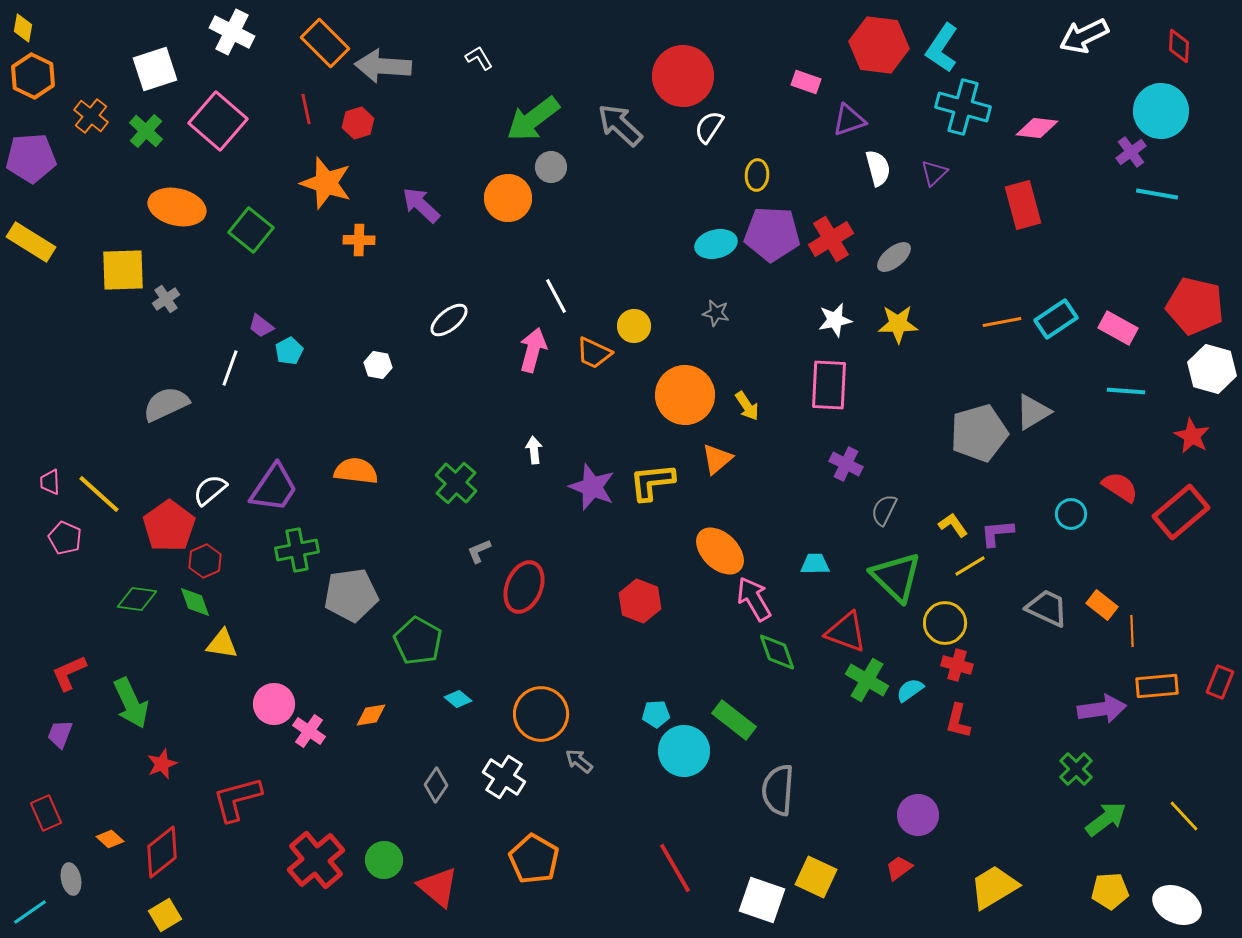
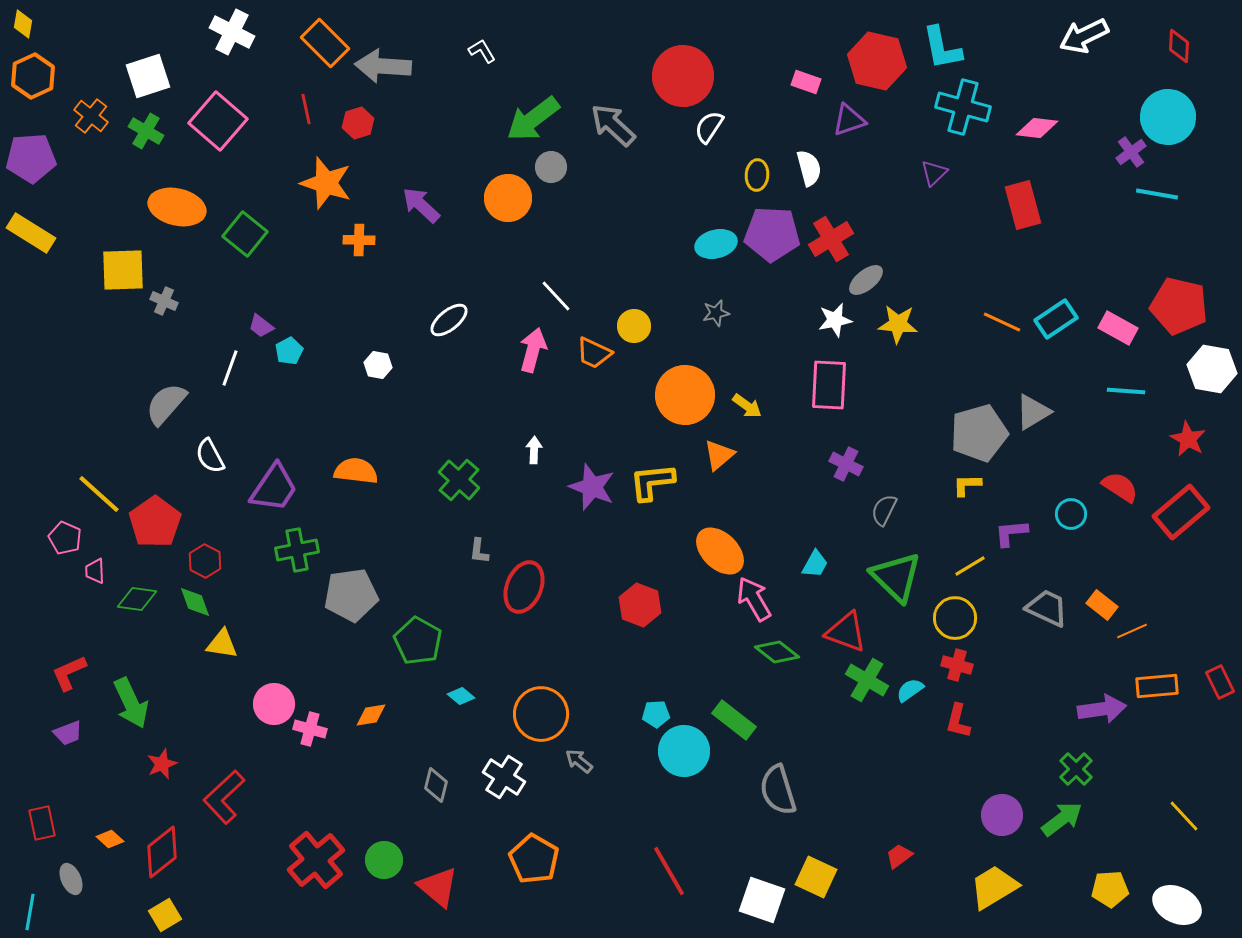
yellow diamond at (23, 28): moved 4 px up
red hexagon at (879, 45): moved 2 px left, 16 px down; rotated 6 degrees clockwise
cyan L-shape at (942, 48): rotated 45 degrees counterclockwise
white L-shape at (479, 58): moved 3 px right, 7 px up
white square at (155, 69): moved 7 px left, 7 px down
orange hexagon at (33, 76): rotated 9 degrees clockwise
cyan circle at (1161, 111): moved 7 px right, 6 px down
gray arrow at (620, 125): moved 7 px left
green cross at (146, 131): rotated 12 degrees counterclockwise
white semicircle at (878, 168): moved 69 px left
green square at (251, 230): moved 6 px left, 4 px down
yellow rectangle at (31, 242): moved 9 px up
gray ellipse at (894, 257): moved 28 px left, 23 px down
white line at (556, 296): rotated 15 degrees counterclockwise
gray cross at (166, 299): moved 2 px left, 2 px down; rotated 32 degrees counterclockwise
red pentagon at (1195, 306): moved 16 px left
gray star at (716, 313): rotated 24 degrees counterclockwise
orange line at (1002, 322): rotated 36 degrees clockwise
yellow star at (898, 324): rotated 6 degrees clockwise
white hexagon at (1212, 369): rotated 6 degrees counterclockwise
gray semicircle at (166, 404): rotated 24 degrees counterclockwise
yellow arrow at (747, 406): rotated 20 degrees counterclockwise
red star at (1192, 436): moved 4 px left, 3 px down
white arrow at (534, 450): rotated 8 degrees clockwise
orange triangle at (717, 459): moved 2 px right, 4 px up
pink trapezoid at (50, 482): moved 45 px right, 89 px down
green cross at (456, 483): moved 3 px right, 3 px up
white semicircle at (210, 490): moved 34 px up; rotated 78 degrees counterclockwise
yellow L-shape at (953, 525): moved 14 px right, 40 px up; rotated 56 degrees counterclockwise
red pentagon at (169, 526): moved 14 px left, 4 px up
purple L-shape at (997, 533): moved 14 px right
gray L-shape at (479, 551): rotated 60 degrees counterclockwise
red hexagon at (205, 561): rotated 8 degrees counterclockwise
cyan trapezoid at (815, 564): rotated 120 degrees clockwise
red hexagon at (640, 601): moved 4 px down
yellow circle at (945, 623): moved 10 px right, 5 px up
orange line at (1132, 631): rotated 68 degrees clockwise
green diamond at (777, 652): rotated 33 degrees counterclockwise
red rectangle at (1220, 682): rotated 48 degrees counterclockwise
cyan diamond at (458, 699): moved 3 px right, 3 px up
pink cross at (309, 731): moved 1 px right, 2 px up; rotated 20 degrees counterclockwise
purple trapezoid at (60, 734): moved 8 px right, 1 px up; rotated 132 degrees counterclockwise
gray diamond at (436, 785): rotated 20 degrees counterclockwise
gray semicircle at (778, 790): rotated 21 degrees counterclockwise
red L-shape at (237, 799): moved 13 px left, 2 px up; rotated 28 degrees counterclockwise
red rectangle at (46, 813): moved 4 px left, 10 px down; rotated 12 degrees clockwise
purple circle at (918, 815): moved 84 px right
green arrow at (1106, 819): moved 44 px left
red line at (675, 868): moved 6 px left, 3 px down
red trapezoid at (899, 868): moved 12 px up
gray ellipse at (71, 879): rotated 12 degrees counterclockwise
yellow pentagon at (1110, 891): moved 2 px up
cyan line at (30, 912): rotated 45 degrees counterclockwise
